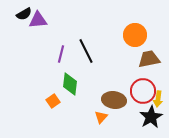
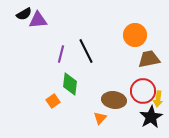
orange triangle: moved 1 px left, 1 px down
